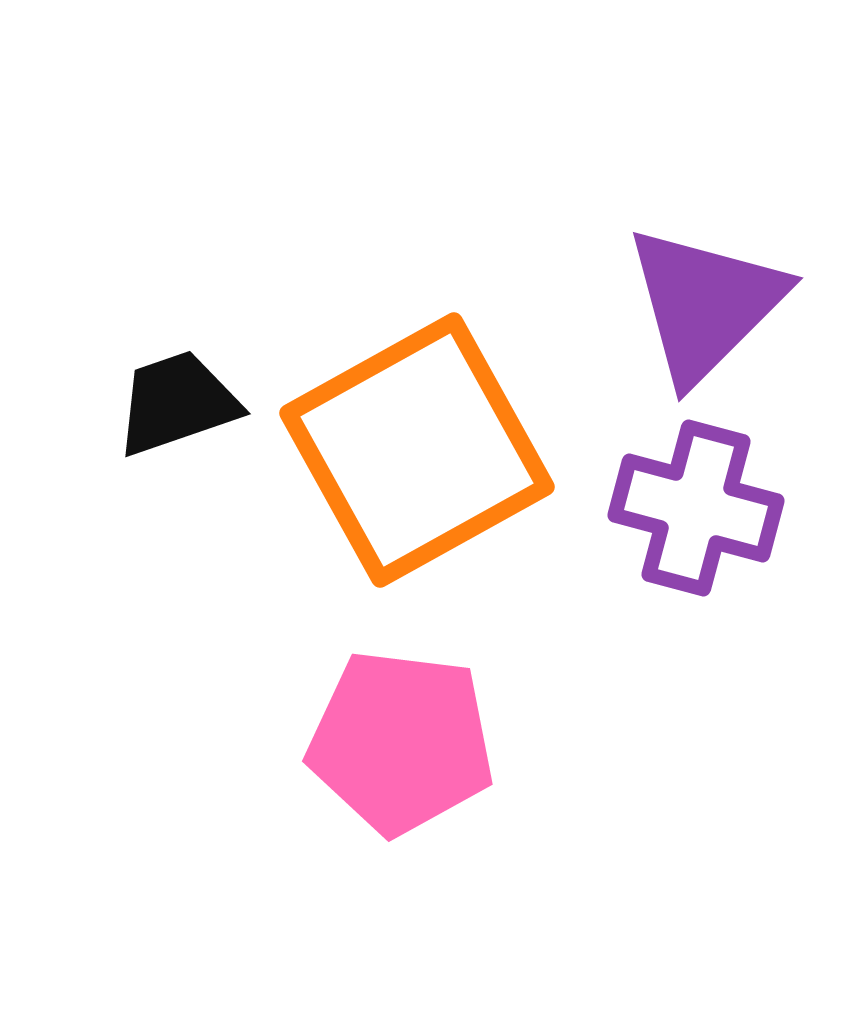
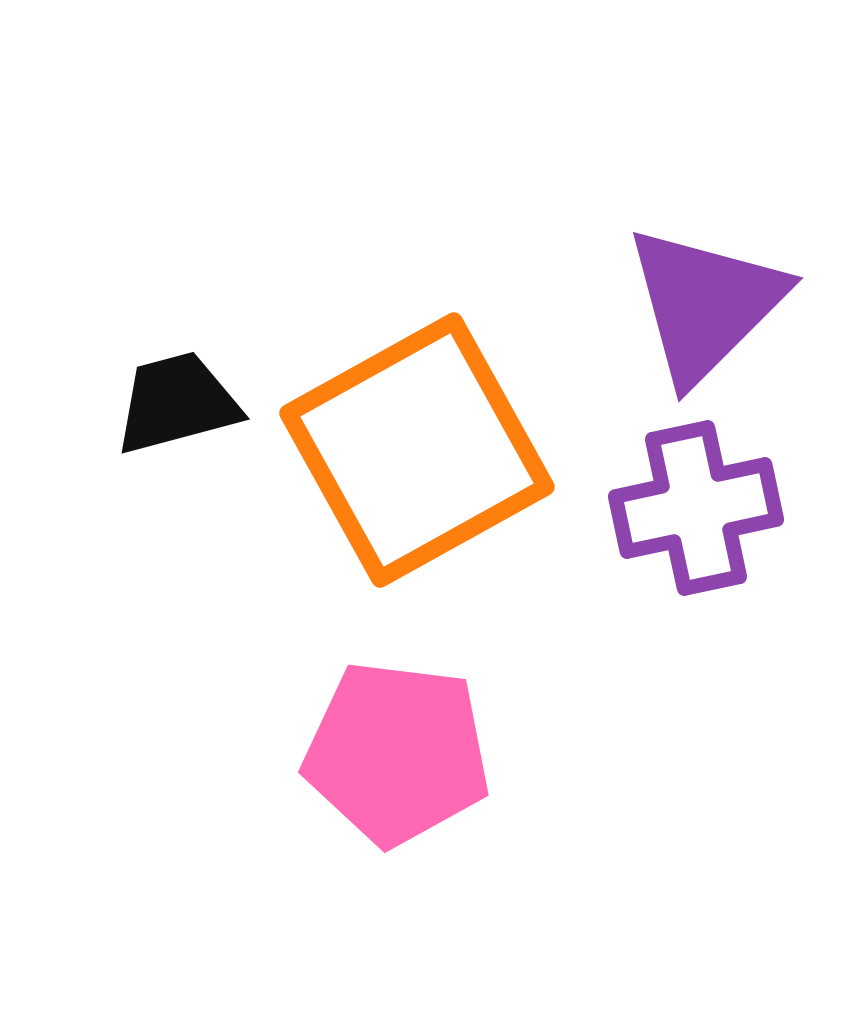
black trapezoid: rotated 4 degrees clockwise
purple cross: rotated 27 degrees counterclockwise
pink pentagon: moved 4 px left, 11 px down
